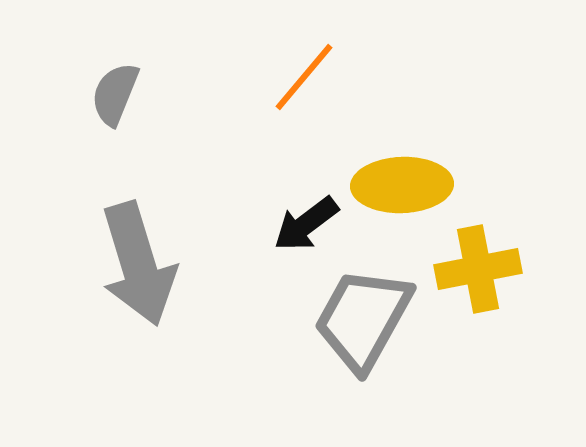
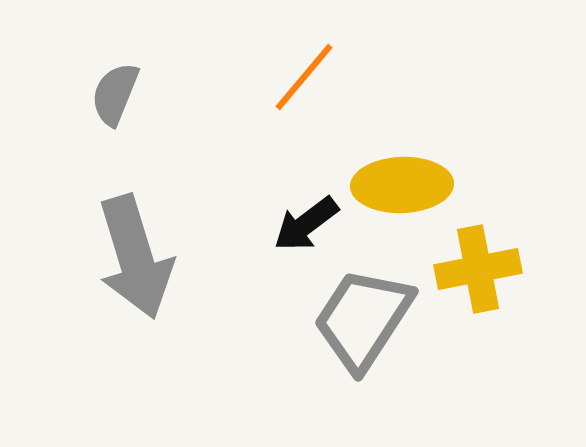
gray arrow: moved 3 px left, 7 px up
gray trapezoid: rotated 4 degrees clockwise
